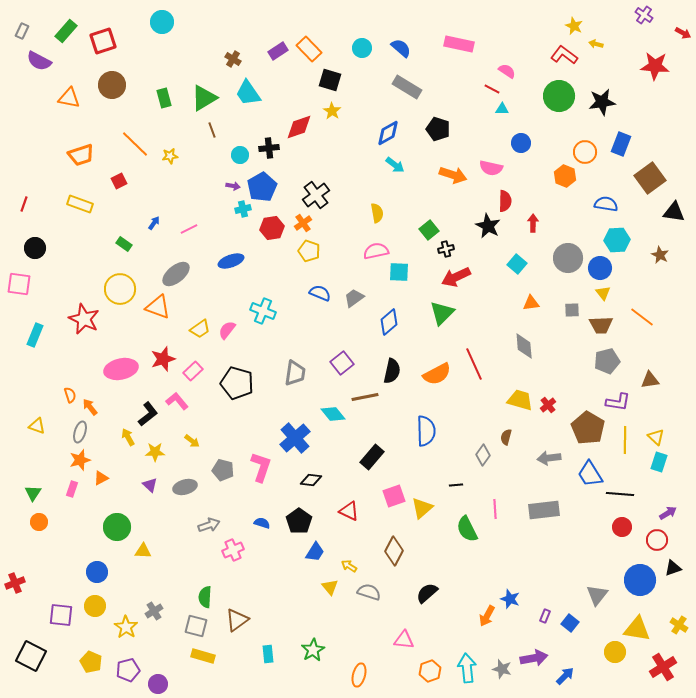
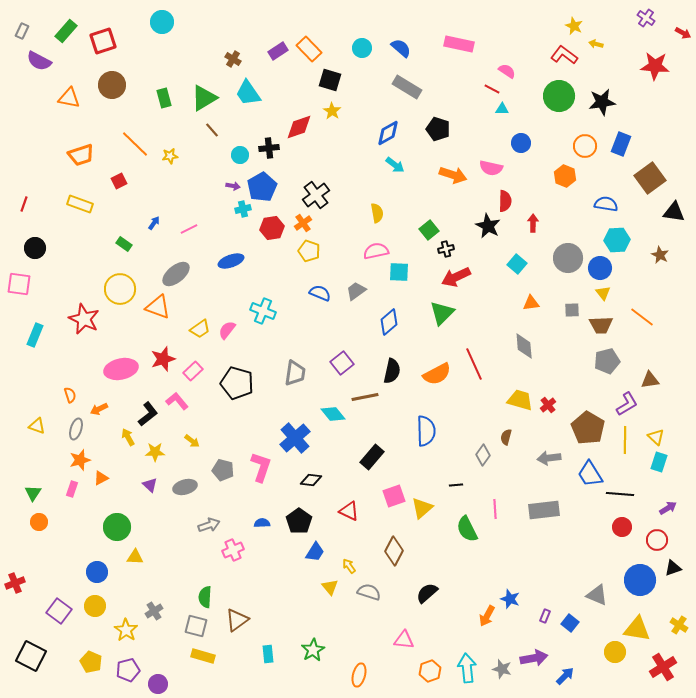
purple cross at (644, 15): moved 2 px right, 3 px down
brown line at (212, 130): rotated 21 degrees counterclockwise
orange circle at (585, 152): moved 6 px up
gray trapezoid at (354, 298): moved 2 px right, 7 px up
purple L-shape at (618, 402): moved 9 px right, 2 px down; rotated 40 degrees counterclockwise
orange arrow at (90, 407): moved 9 px right, 2 px down; rotated 78 degrees counterclockwise
gray ellipse at (80, 432): moved 4 px left, 3 px up
purple arrow at (668, 513): moved 5 px up
blue semicircle at (262, 523): rotated 21 degrees counterclockwise
yellow triangle at (143, 551): moved 8 px left, 6 px down
yellow arrow at (349, 566): rotated 21 degrees clockwise
gray triangle at (597, 595): rotated 45 degrees counterclockwise
purple square at (61, 615): moved 2 px left, 4 px up; rotated 30 degrees clockwise
yellow star at (126, 627): moved 3 px down
